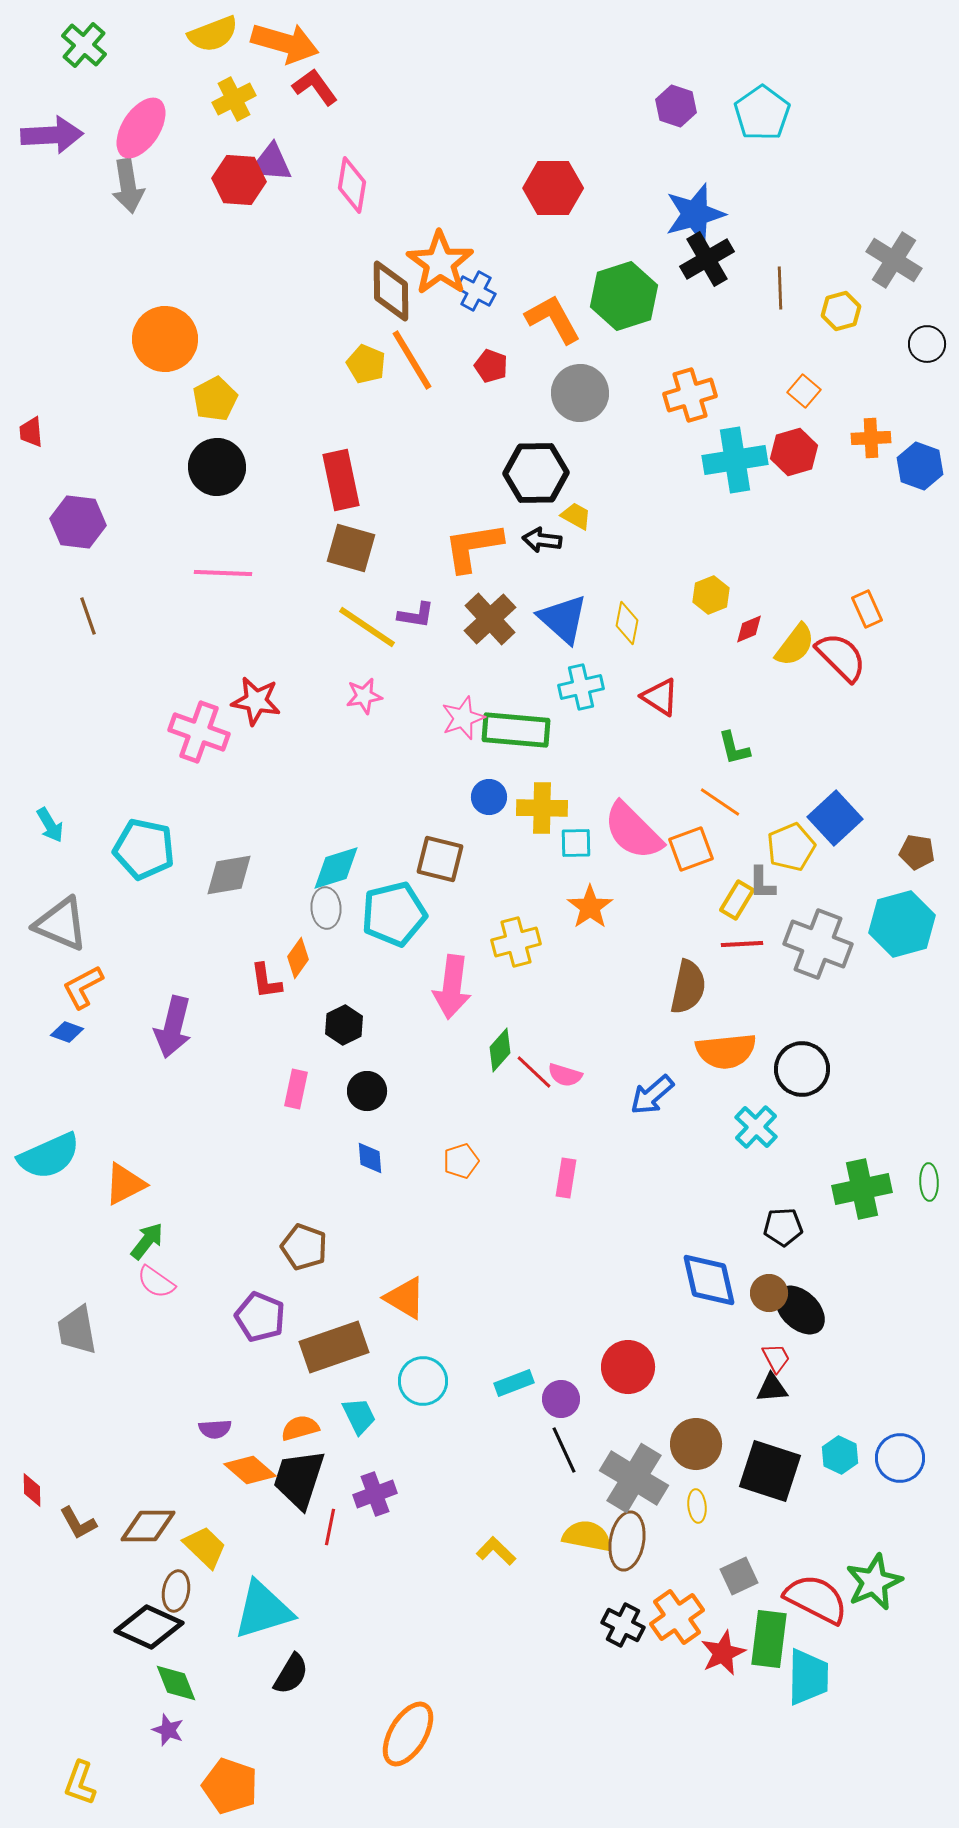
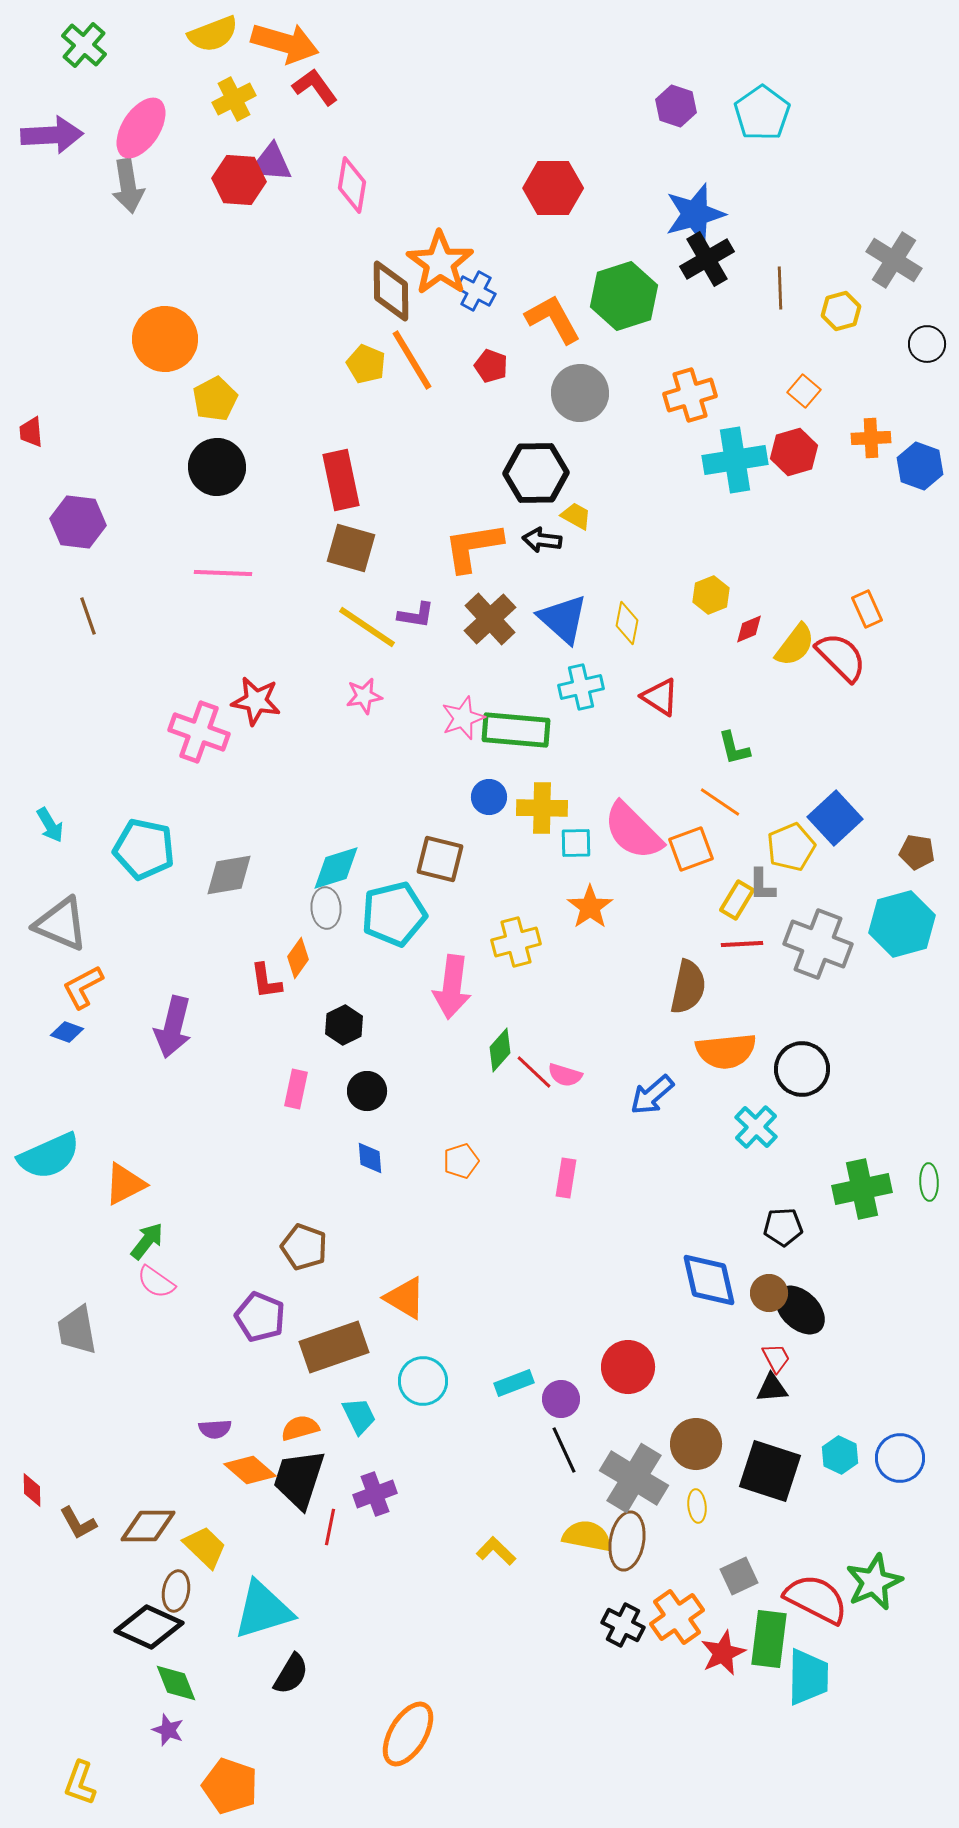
gray L-shape at (762, 883): moved 2 px down
